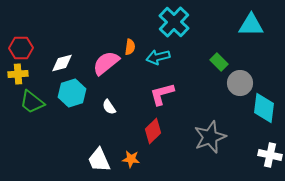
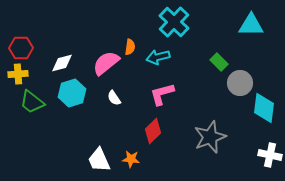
white semicircle: moved 5 px right, 9 px up
